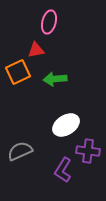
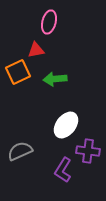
white ellipse: rotated 20 degrees counterclockwise
